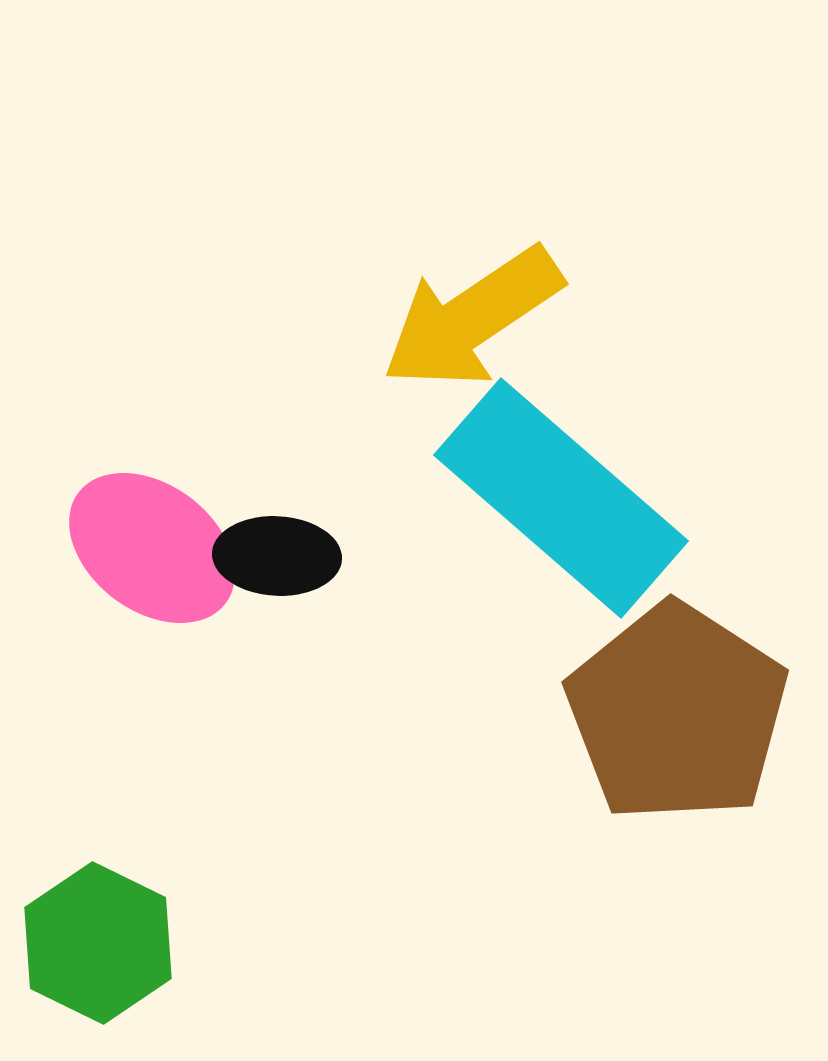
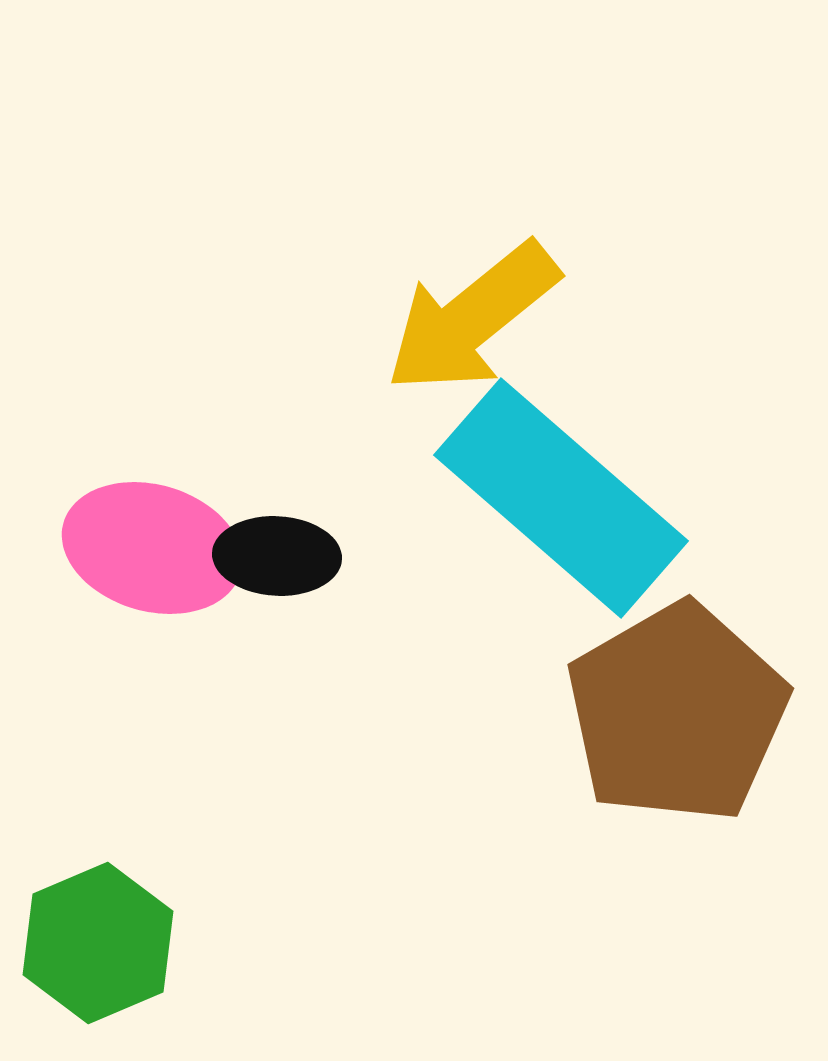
yellow arrow: rotated 5 degrees counterclockwise
pink ellipse: rotated 21 degrees counterclockwise
brown pentagon: rotated 9 degrees clockwise
green hexagon: rotated 11 degrees clockwise
